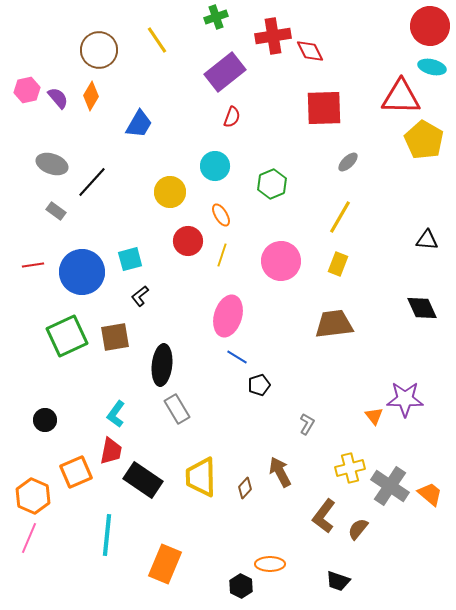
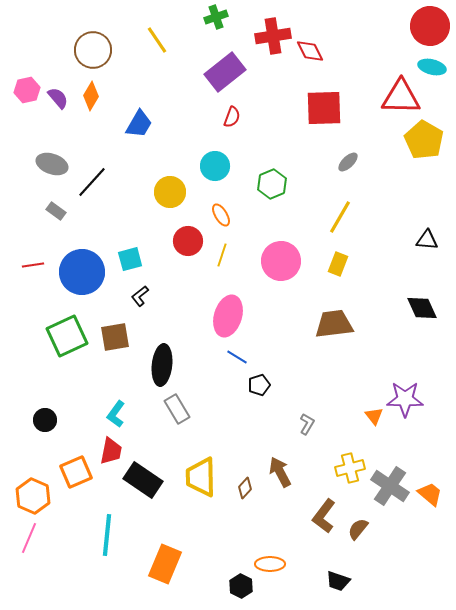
brown circle at (99, 50): moved 6 px left
